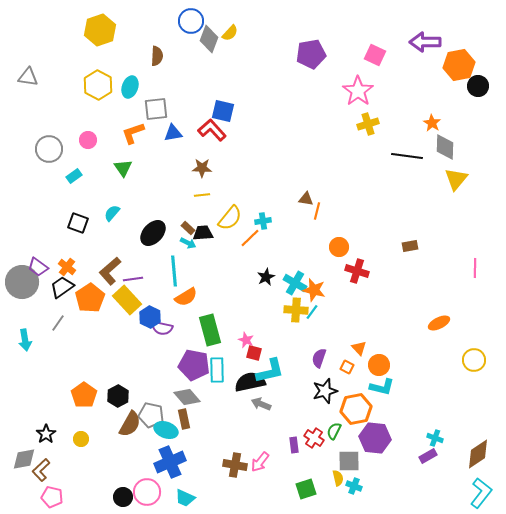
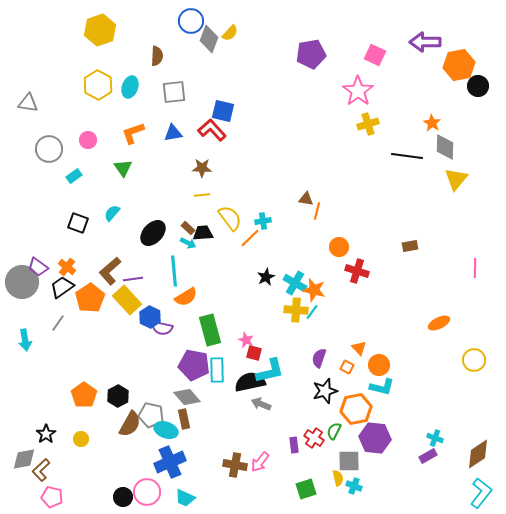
gray triangle at (28, 77): moved 26 px down
gray square at (156, 109): moved 18 px right, 17 px up
yellow semicircle at (230, 218): rotated 76 degrees counterclockwise
